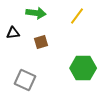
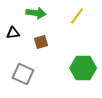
gray square: moved 2 px left, 6 px up
